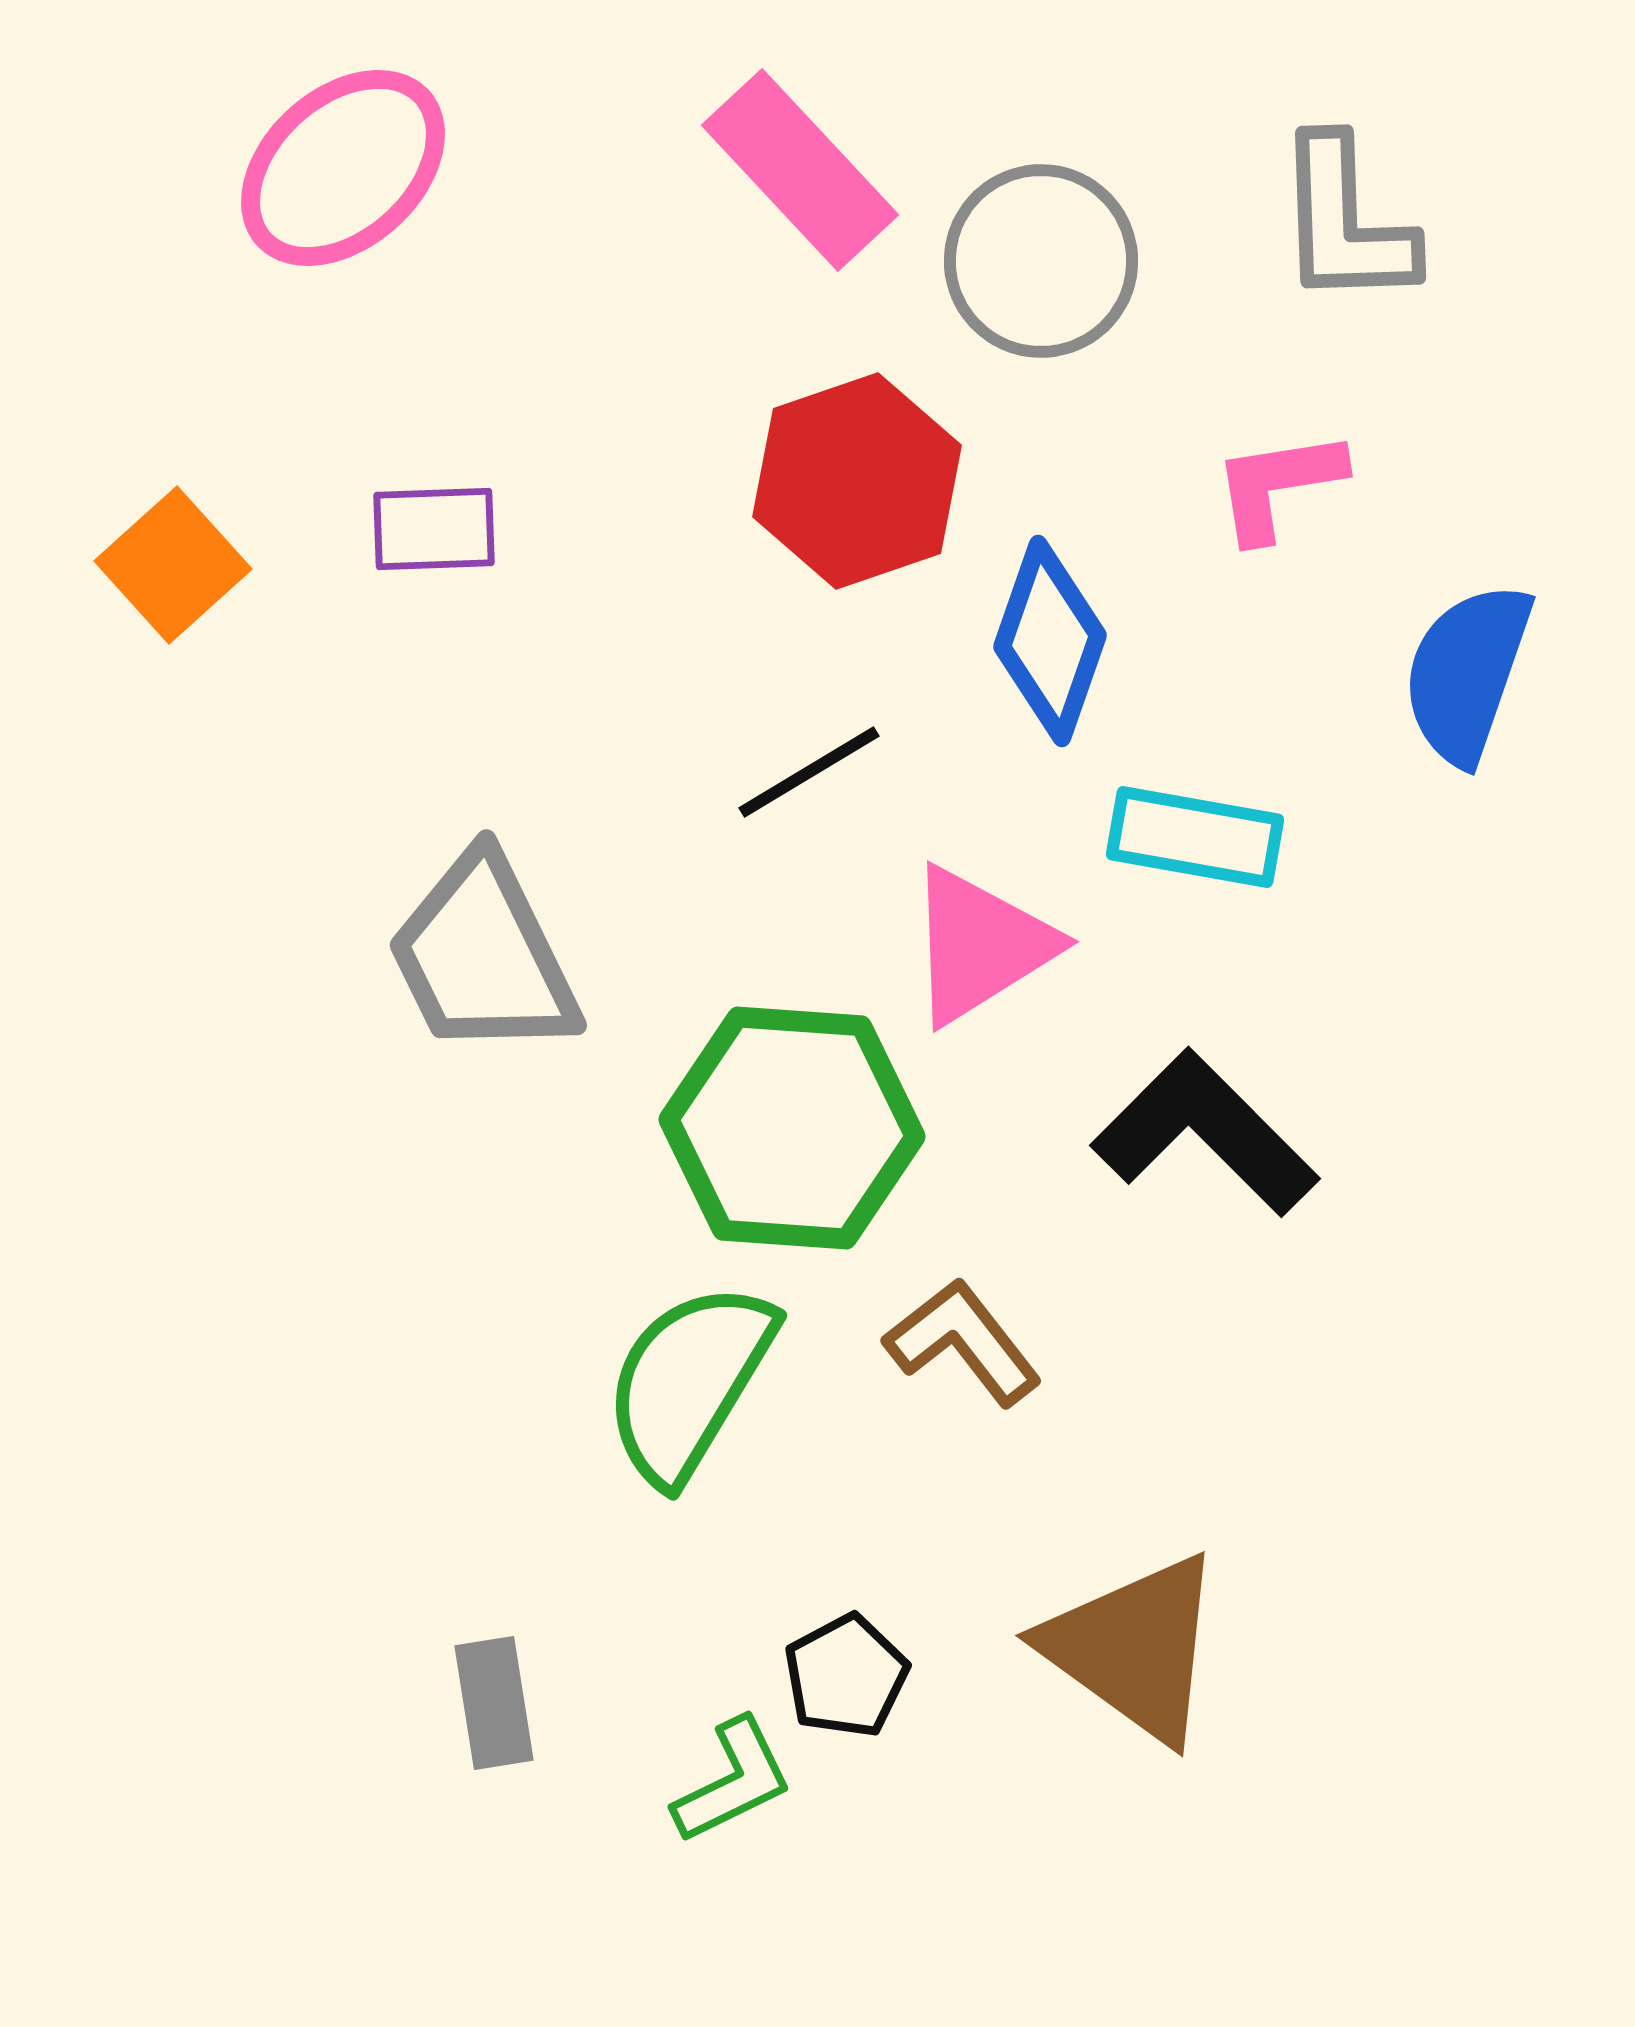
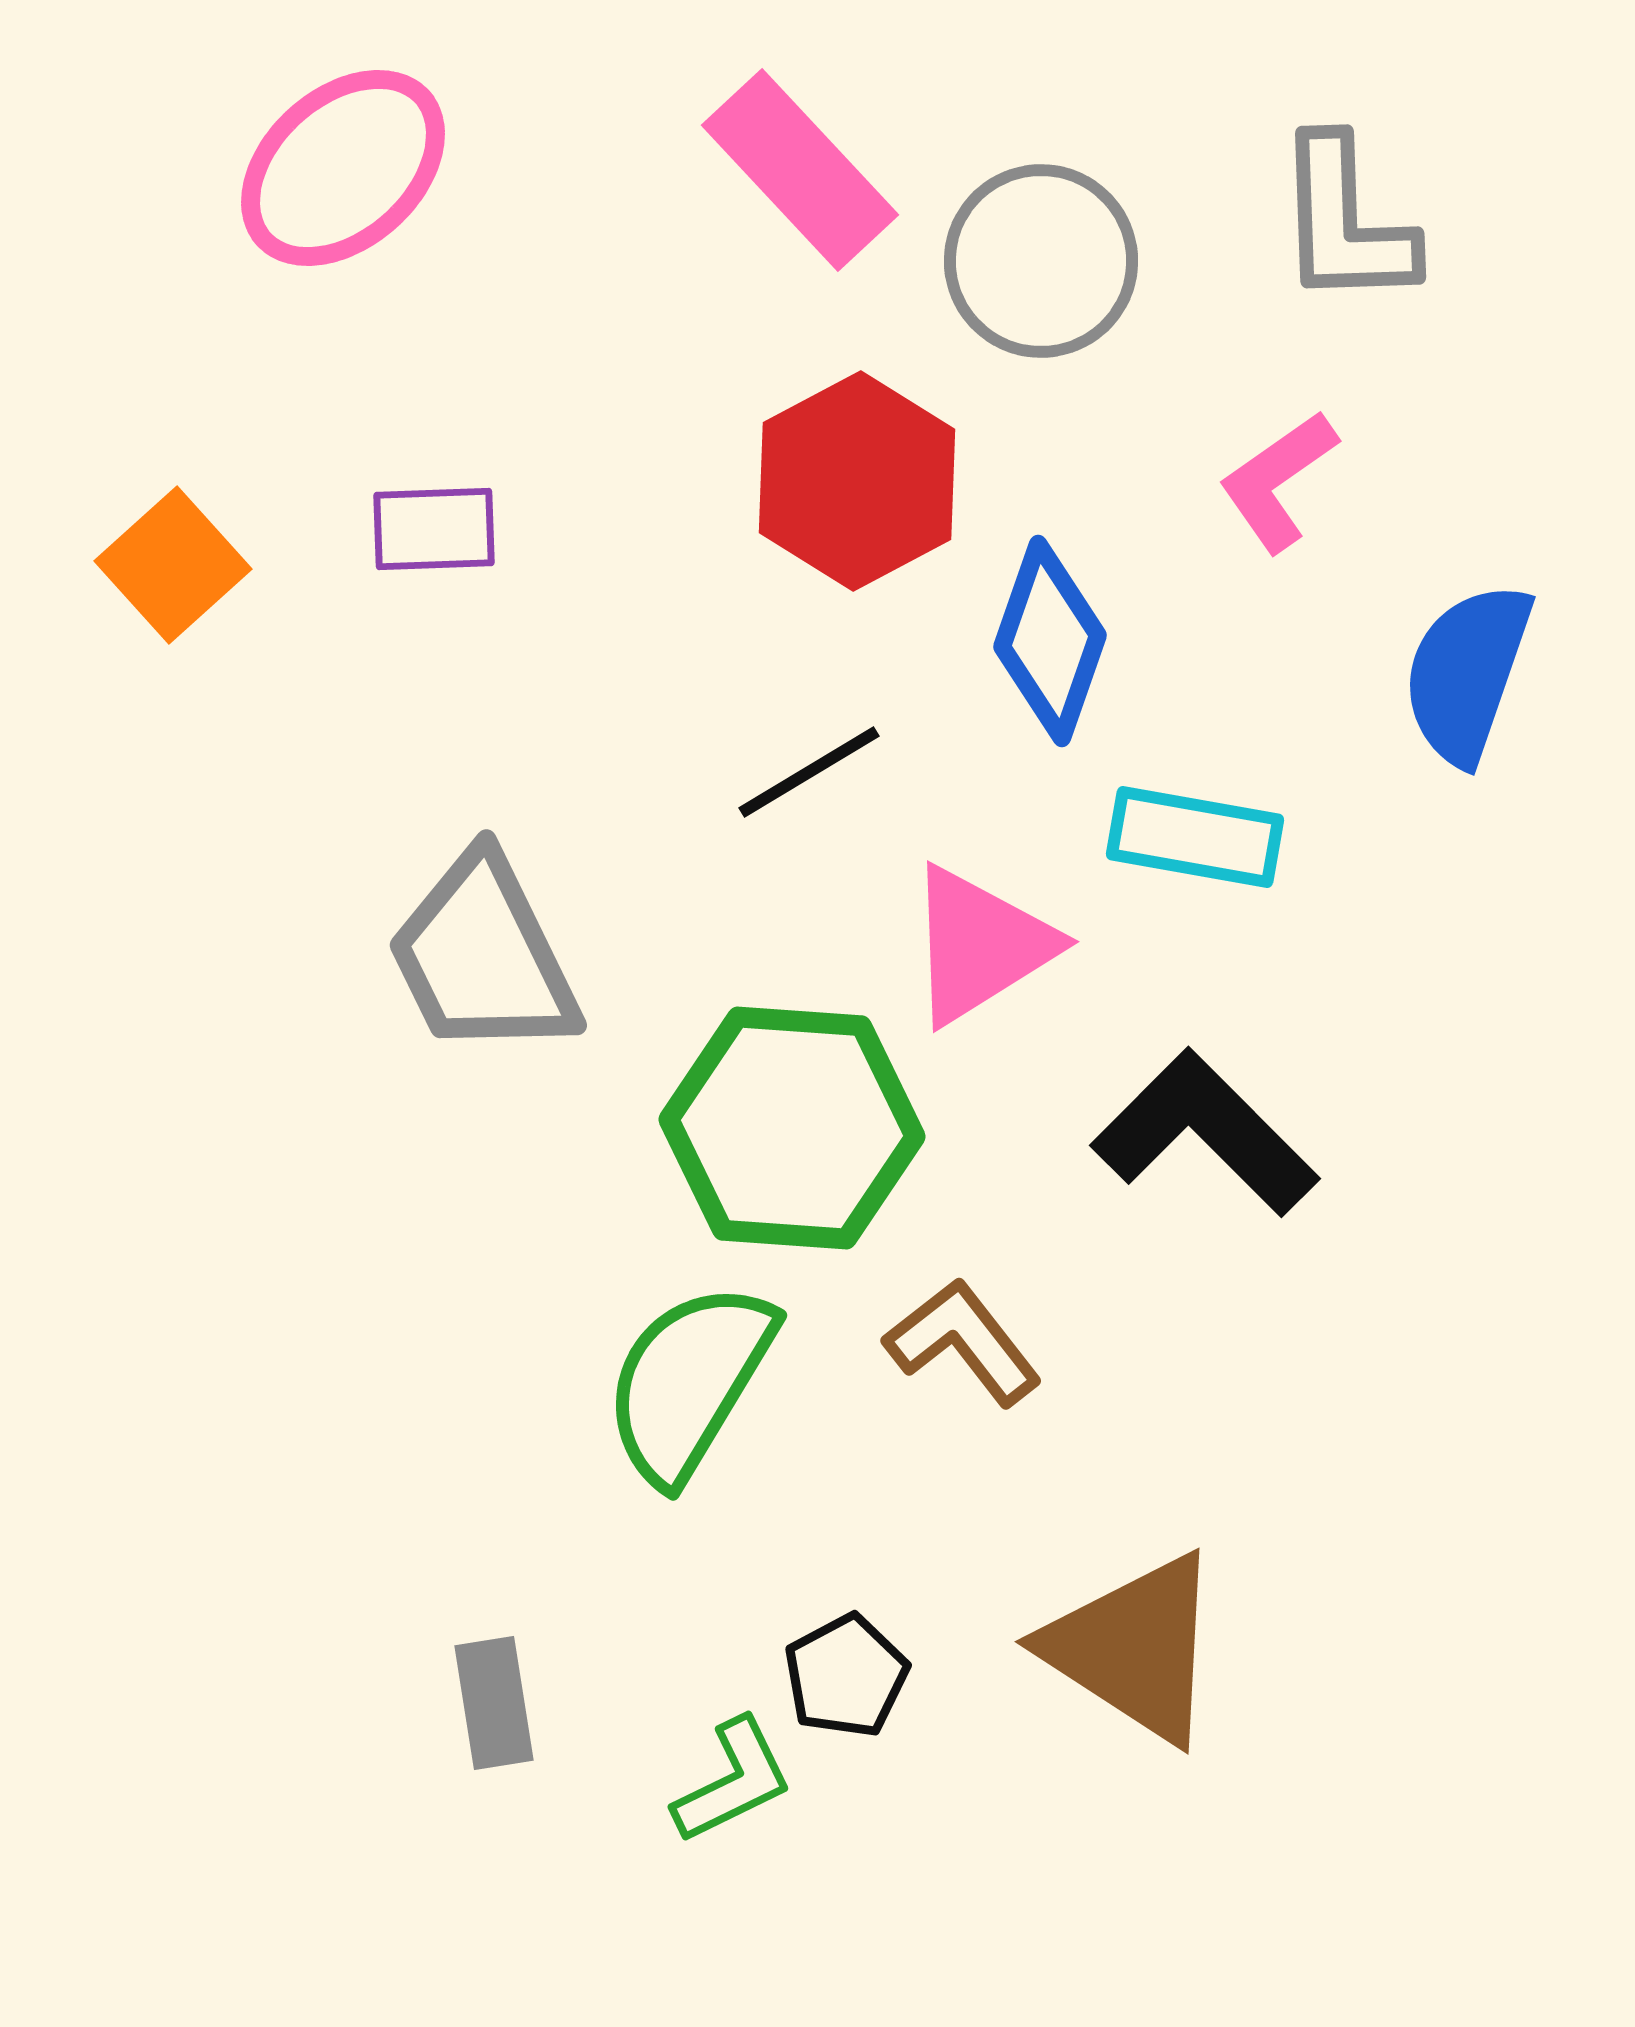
red hexagon: rotated 9 degrees counterclockwise
pink L-shape: moved 4 px up; rotated 26 degrees counterclockwise
brown triangle: rotated 3 degrees counterclockwise
